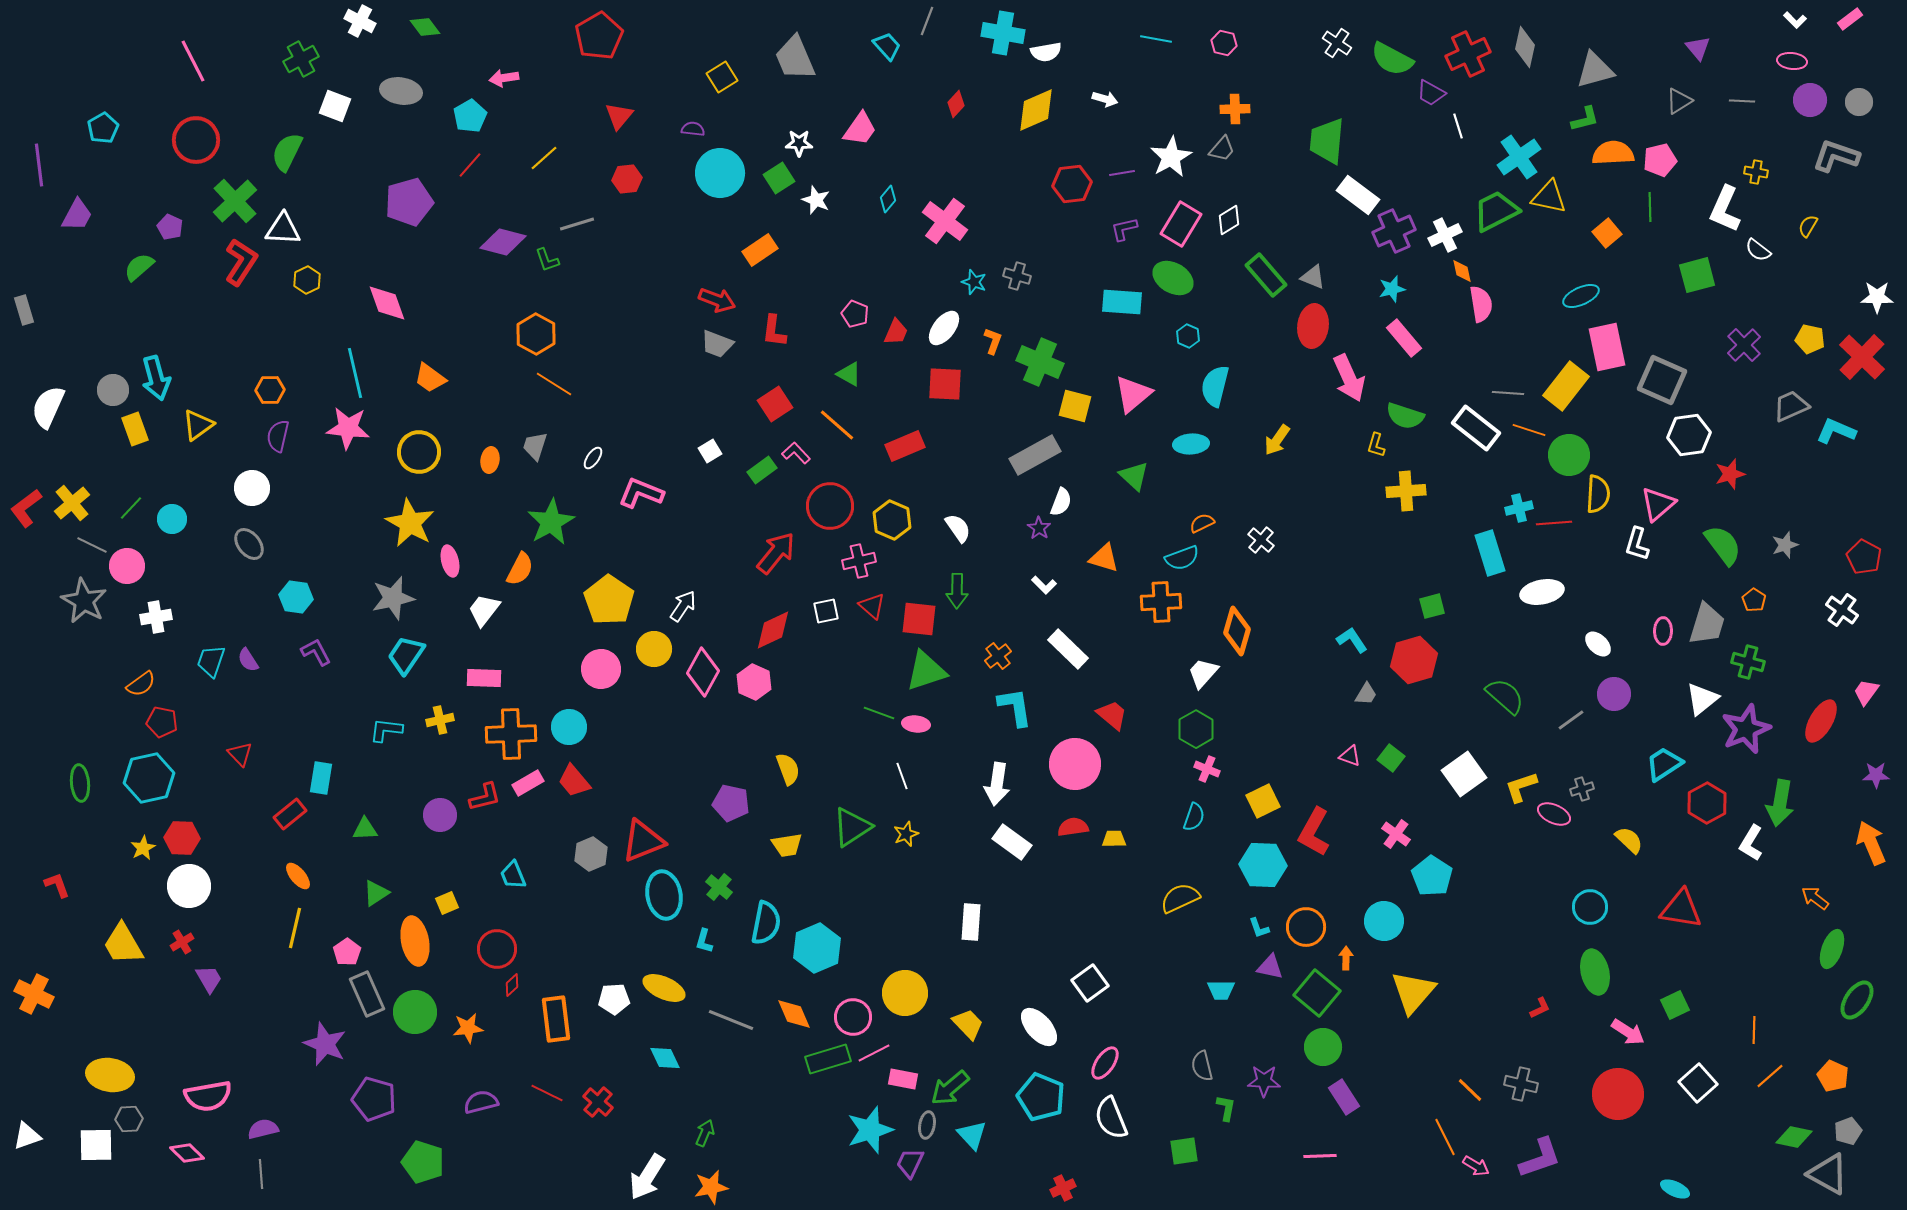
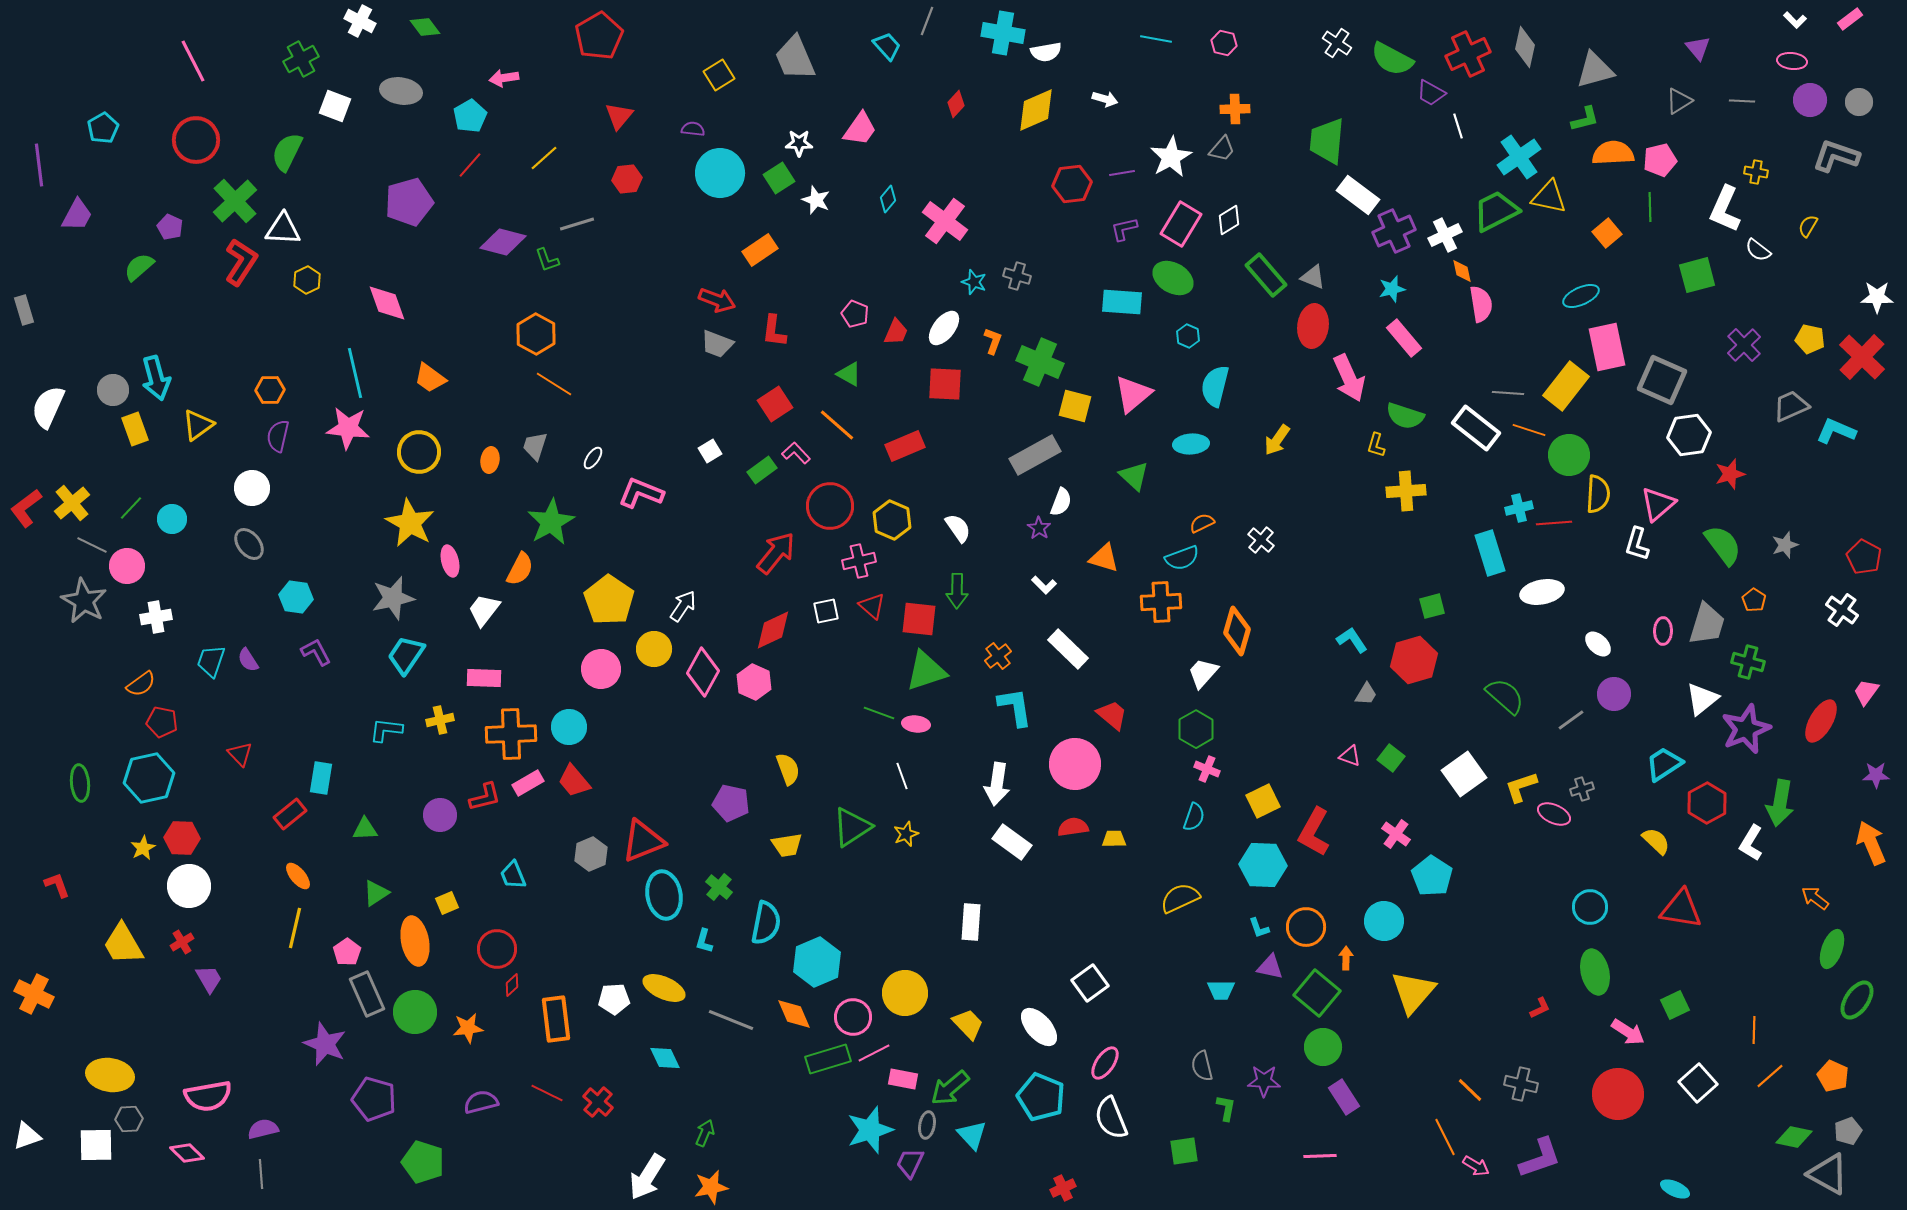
yellow square at (722, 77): moved 3 px left, 2 px up
yellow semicircle at (1629, 840): moved 27 px right, 1 px down
cyan hexagon at (817, 948): moved 14 px down
